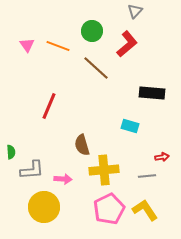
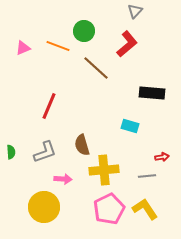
green circle: moved 8 px left
pink triangle: moved 4 px left, 3 px down; rotated 42 degrees clockwise
gray L-shape: moved 13 px right, 18 px up; rotated 15 degrees counterclockwise
yellow L-shape: moved 1 px up
